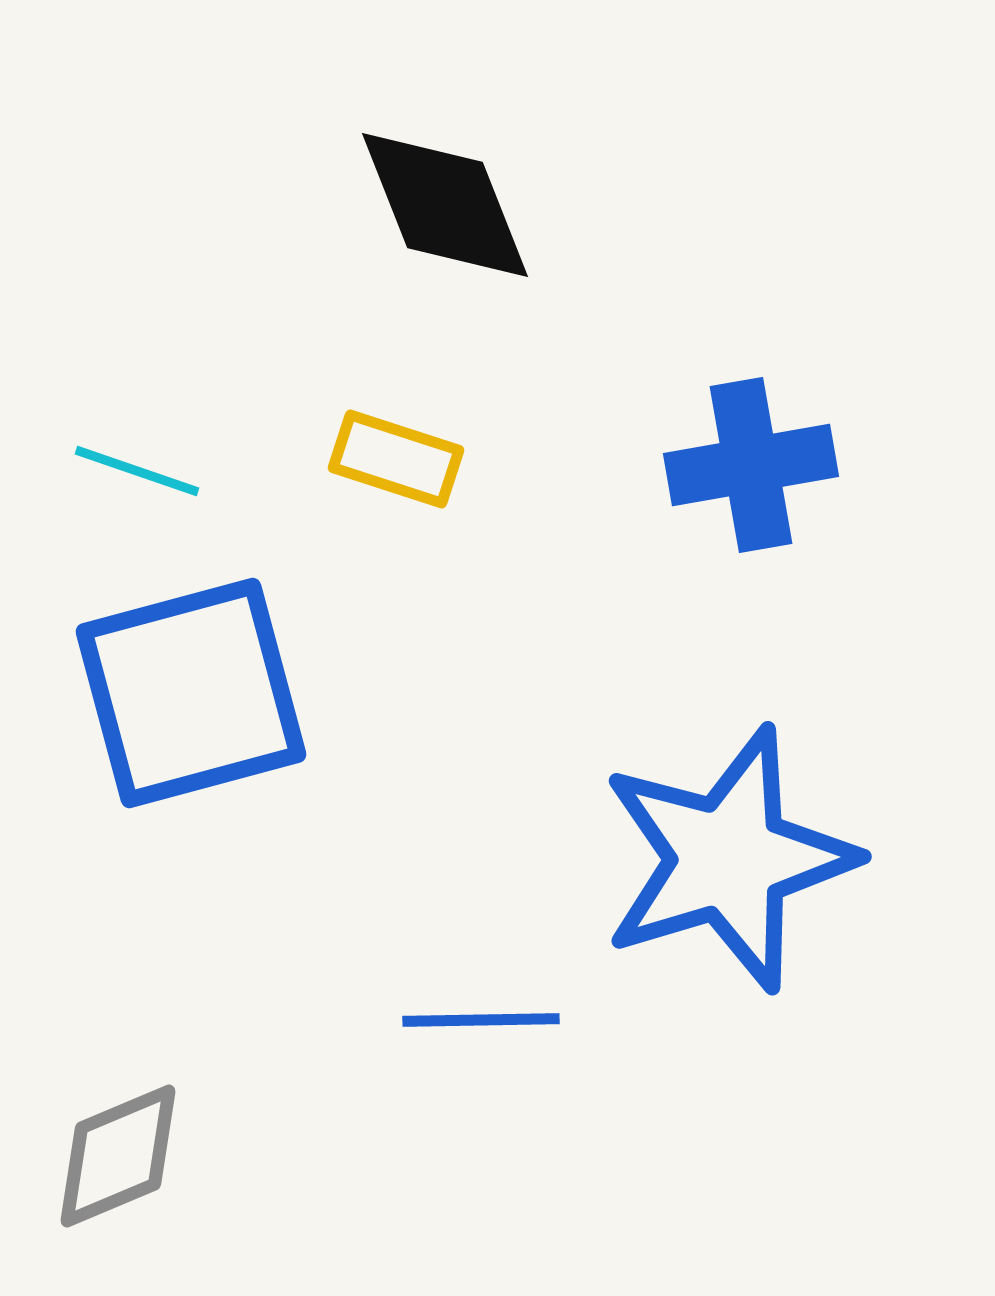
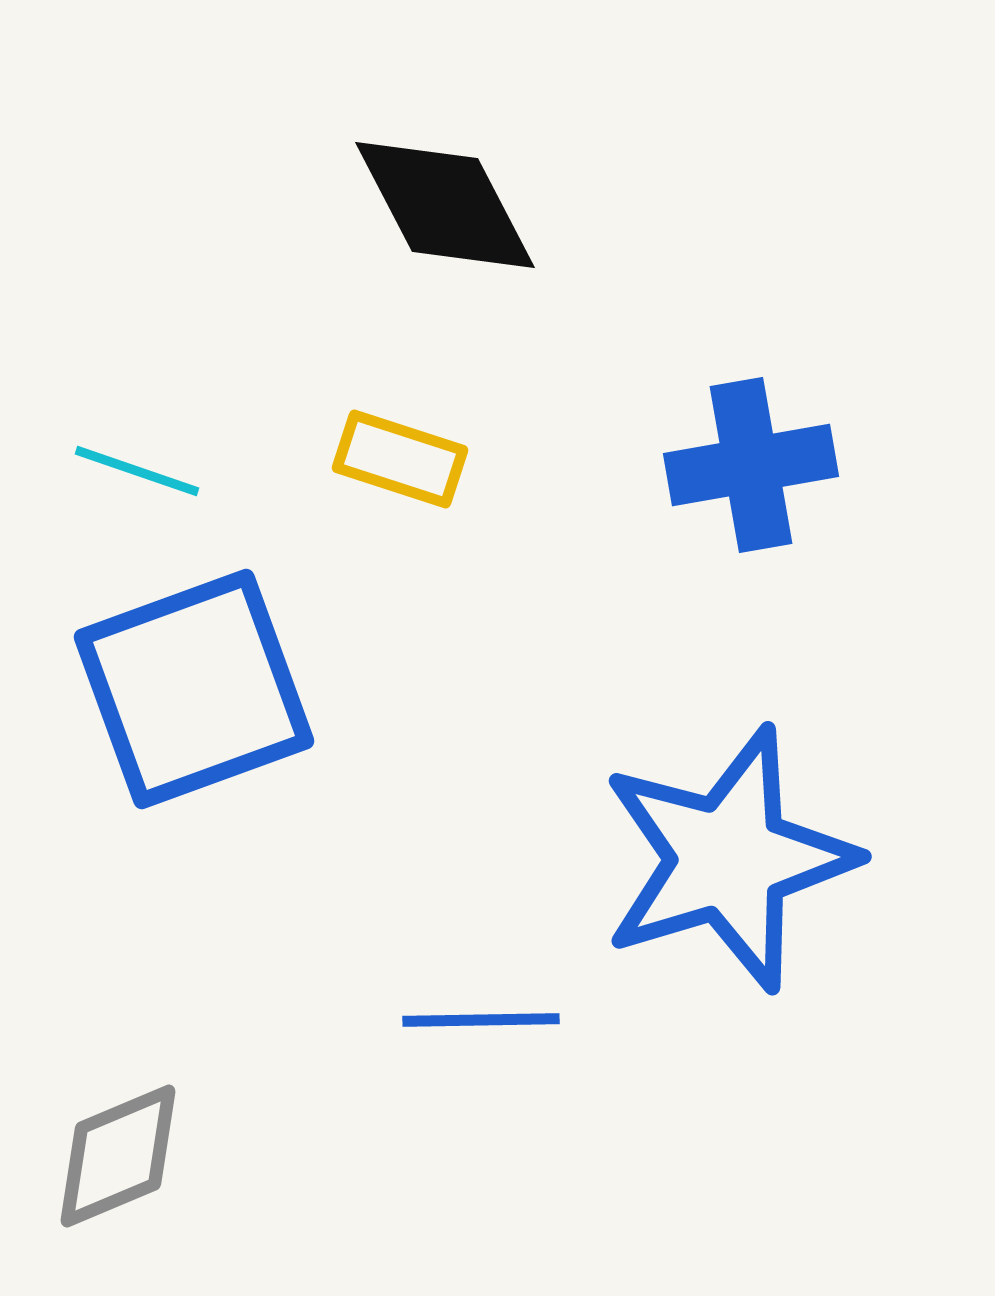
black diamond: rotated 6 degrees counterclockwise
yellow rectangle: moved 4 px right
blue square: moved 3 px right, 4 px up; rotated 5 degrees counterclockwise
